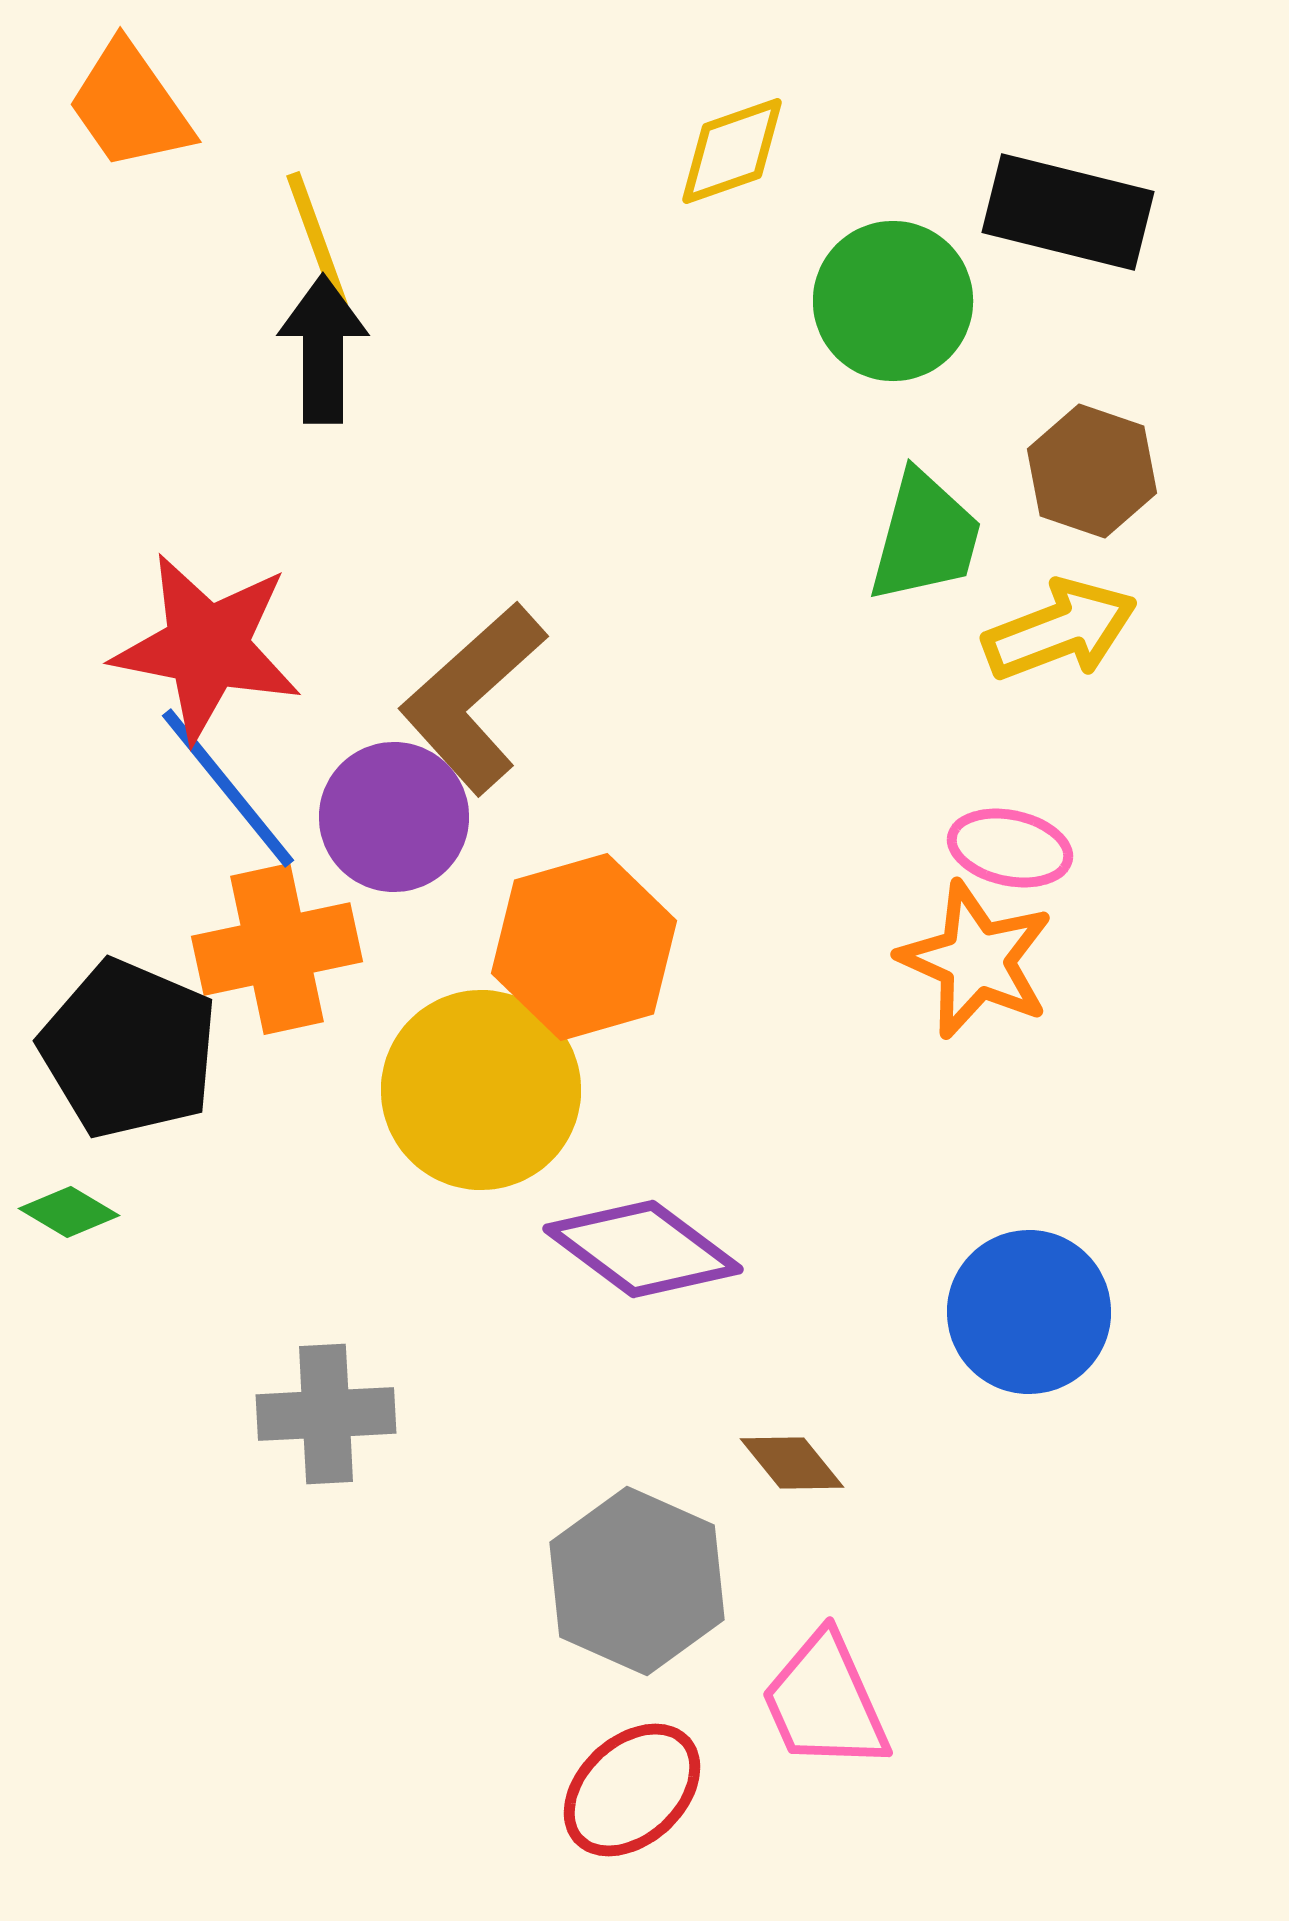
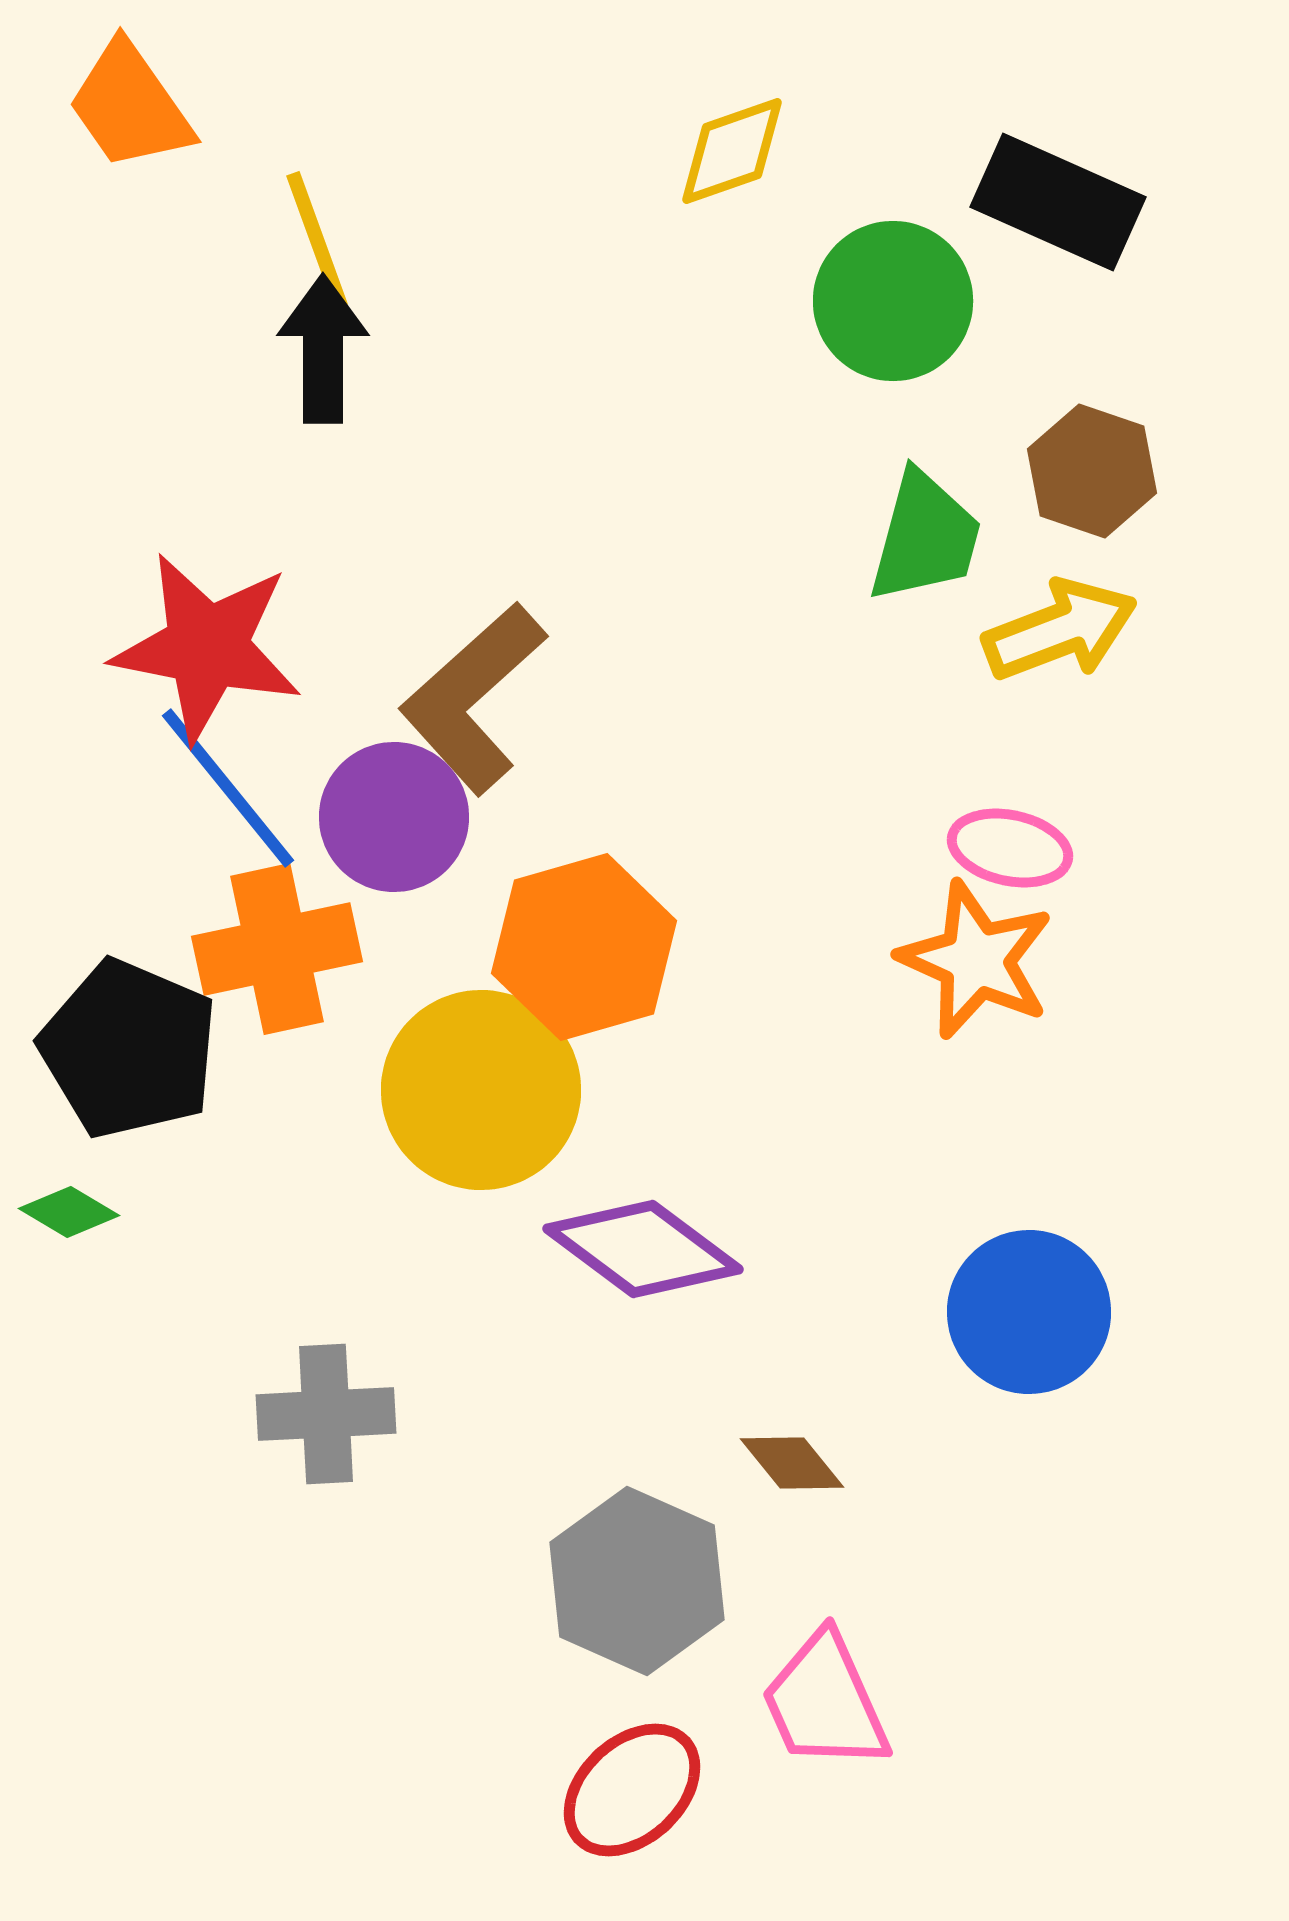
black rectangle: moved 10 px left, 10 px up; rotated 10 degrees clockwise
